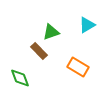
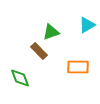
orange rectangle: rotated 30 degrees counterclockwise
